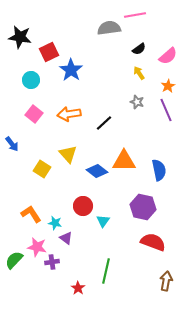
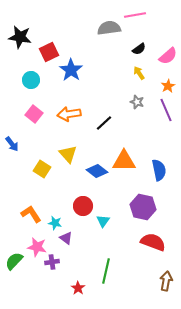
green semicircle: moved 1 px down
